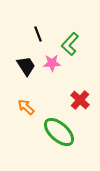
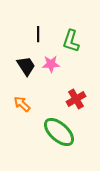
black line: rotated 21 degrees clockwise
green L-shape: moved 1 px right, 3 px up; rotated 25 degrees counterclockwise
pink star: moved 1 px left, 1 px down
red cross: moved 4 px left, 1 px up; rotated 18 degrees clockwise
orange arrow: moved 4 px left, 3 px up
